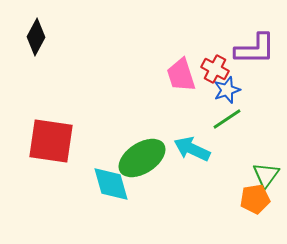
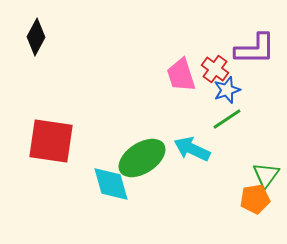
red cross: rotated 8 degrees clockwise
